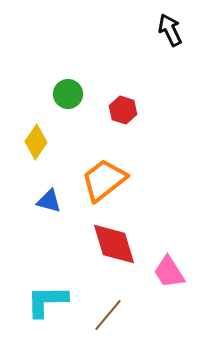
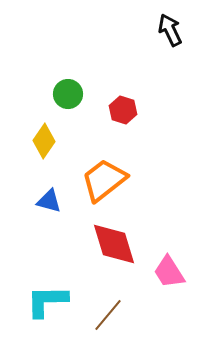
yellow diamond: moved 8 px right, 1 px up
